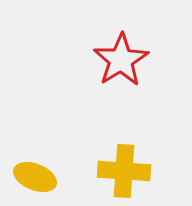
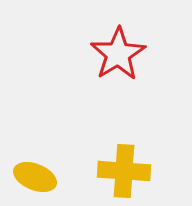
red star: moved 3 px left, 6 px up
